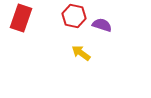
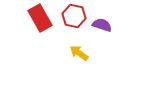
red rectangle: moved 19 px right; rotated 48 degrees counterclockwise
yellow arrow: moved 2 px left
